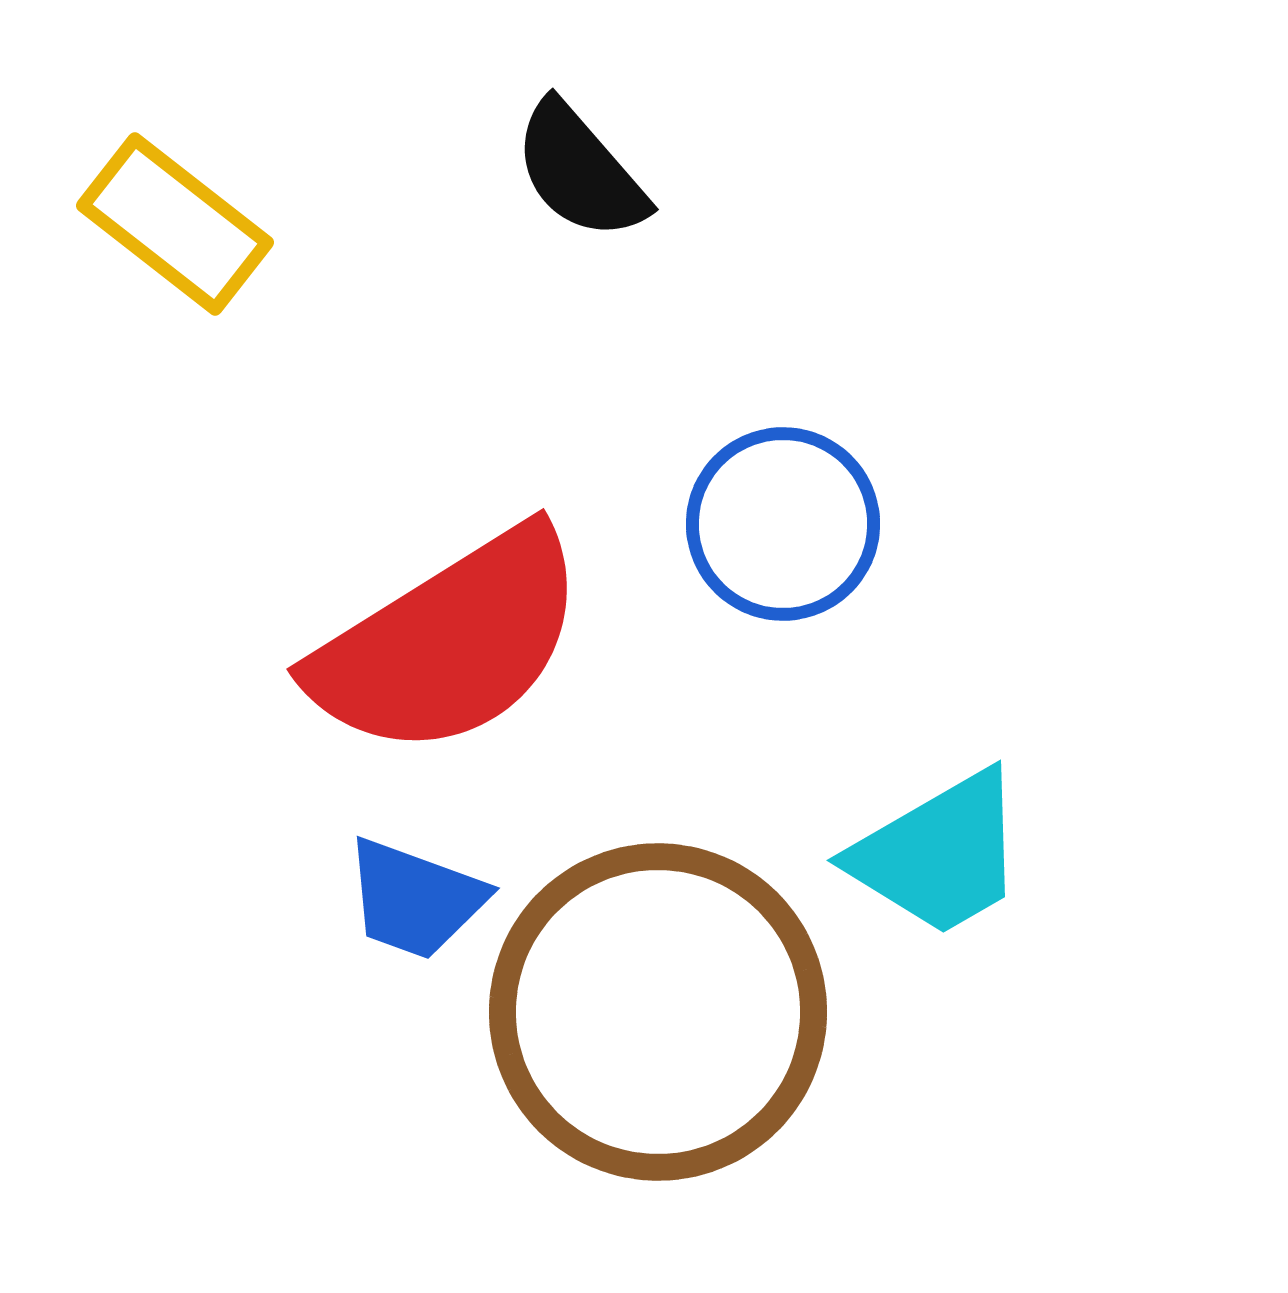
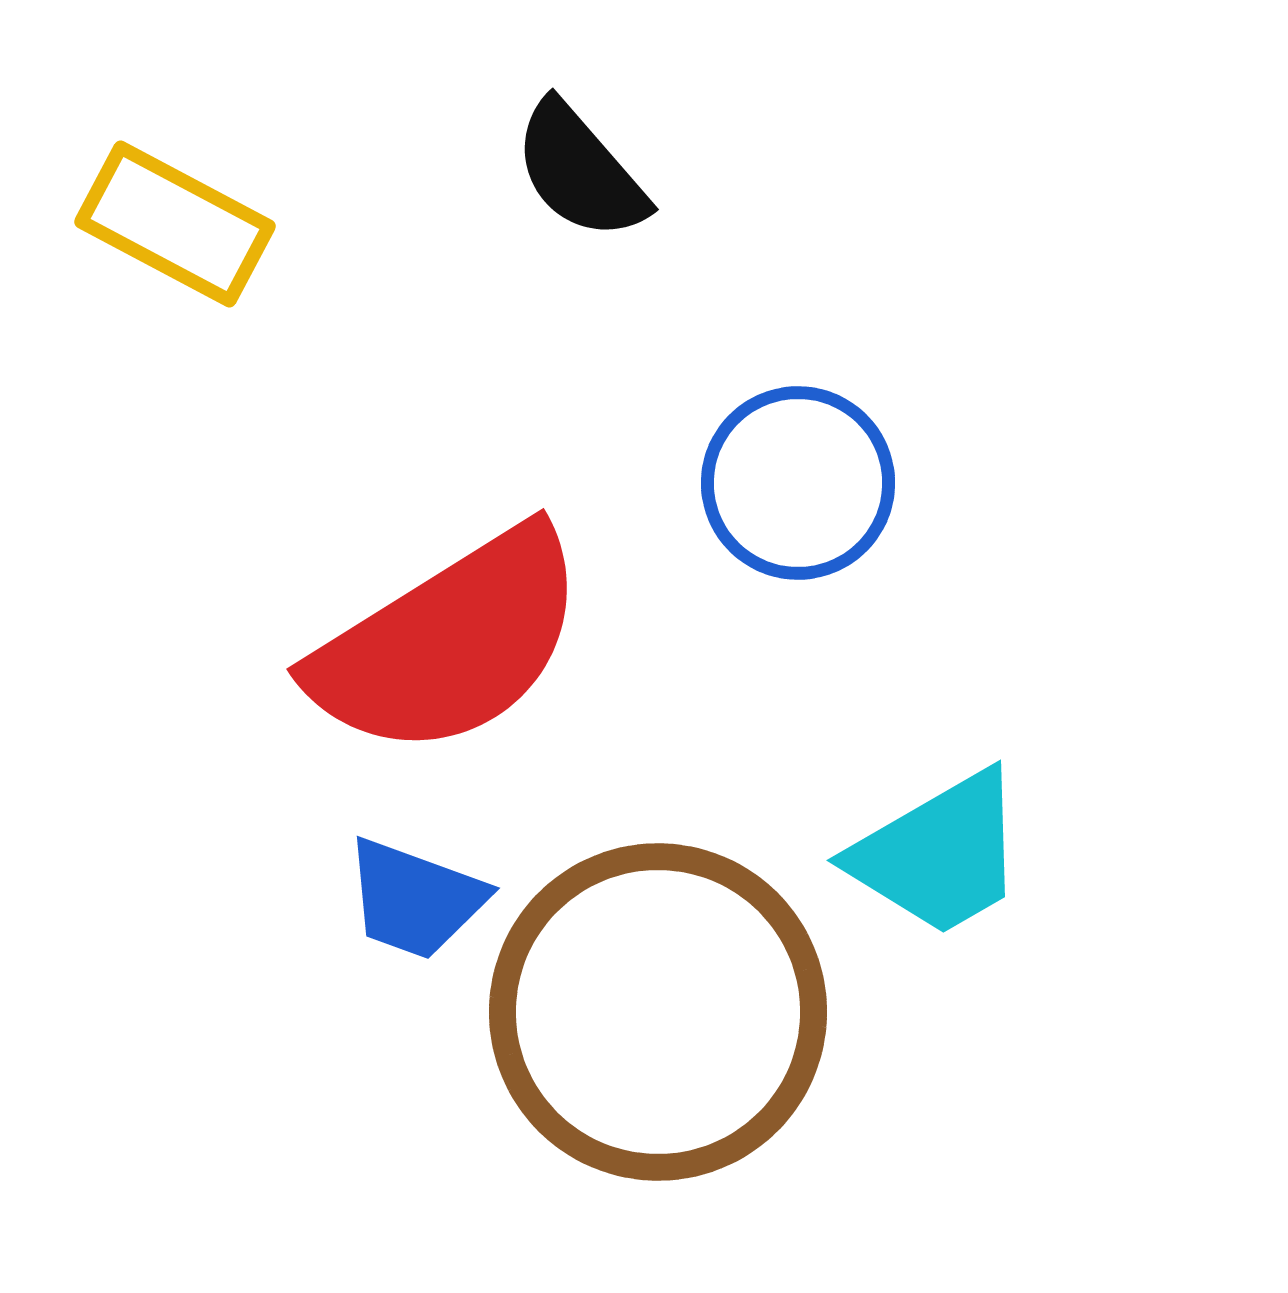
yellow rectangle: rotated 10 degrees counterclockwise
blue circle: moved 15 px right, 41 px up
